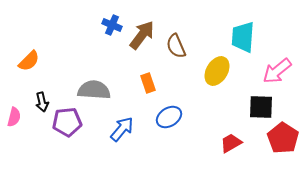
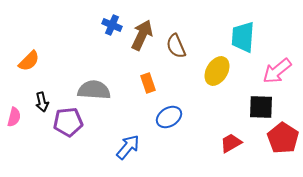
brown arrow: rotated 12 degrees counterclockwise
purple pentagon: moved 1 px right
blue arrow: moved 6 px right, 18 px down
